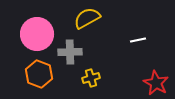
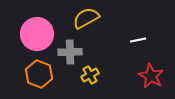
yellow semicircle: moved 1 px left
yellow cross: moved 1 px left, 3 px up; rotated 12 degrees counterclockwise
red star: moved 5 px left, 7 px up
